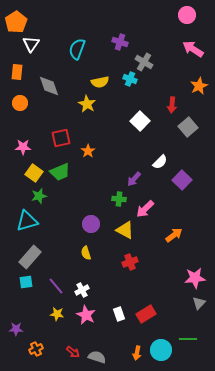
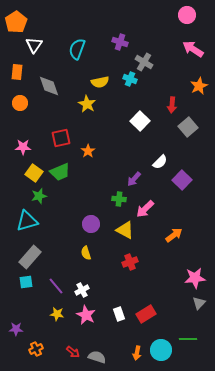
white triangle at (31, 44): moved 3 px right, 1 px down
